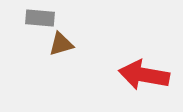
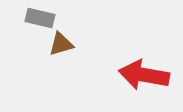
gray rectangle: rotated 8 degrees clockwise
